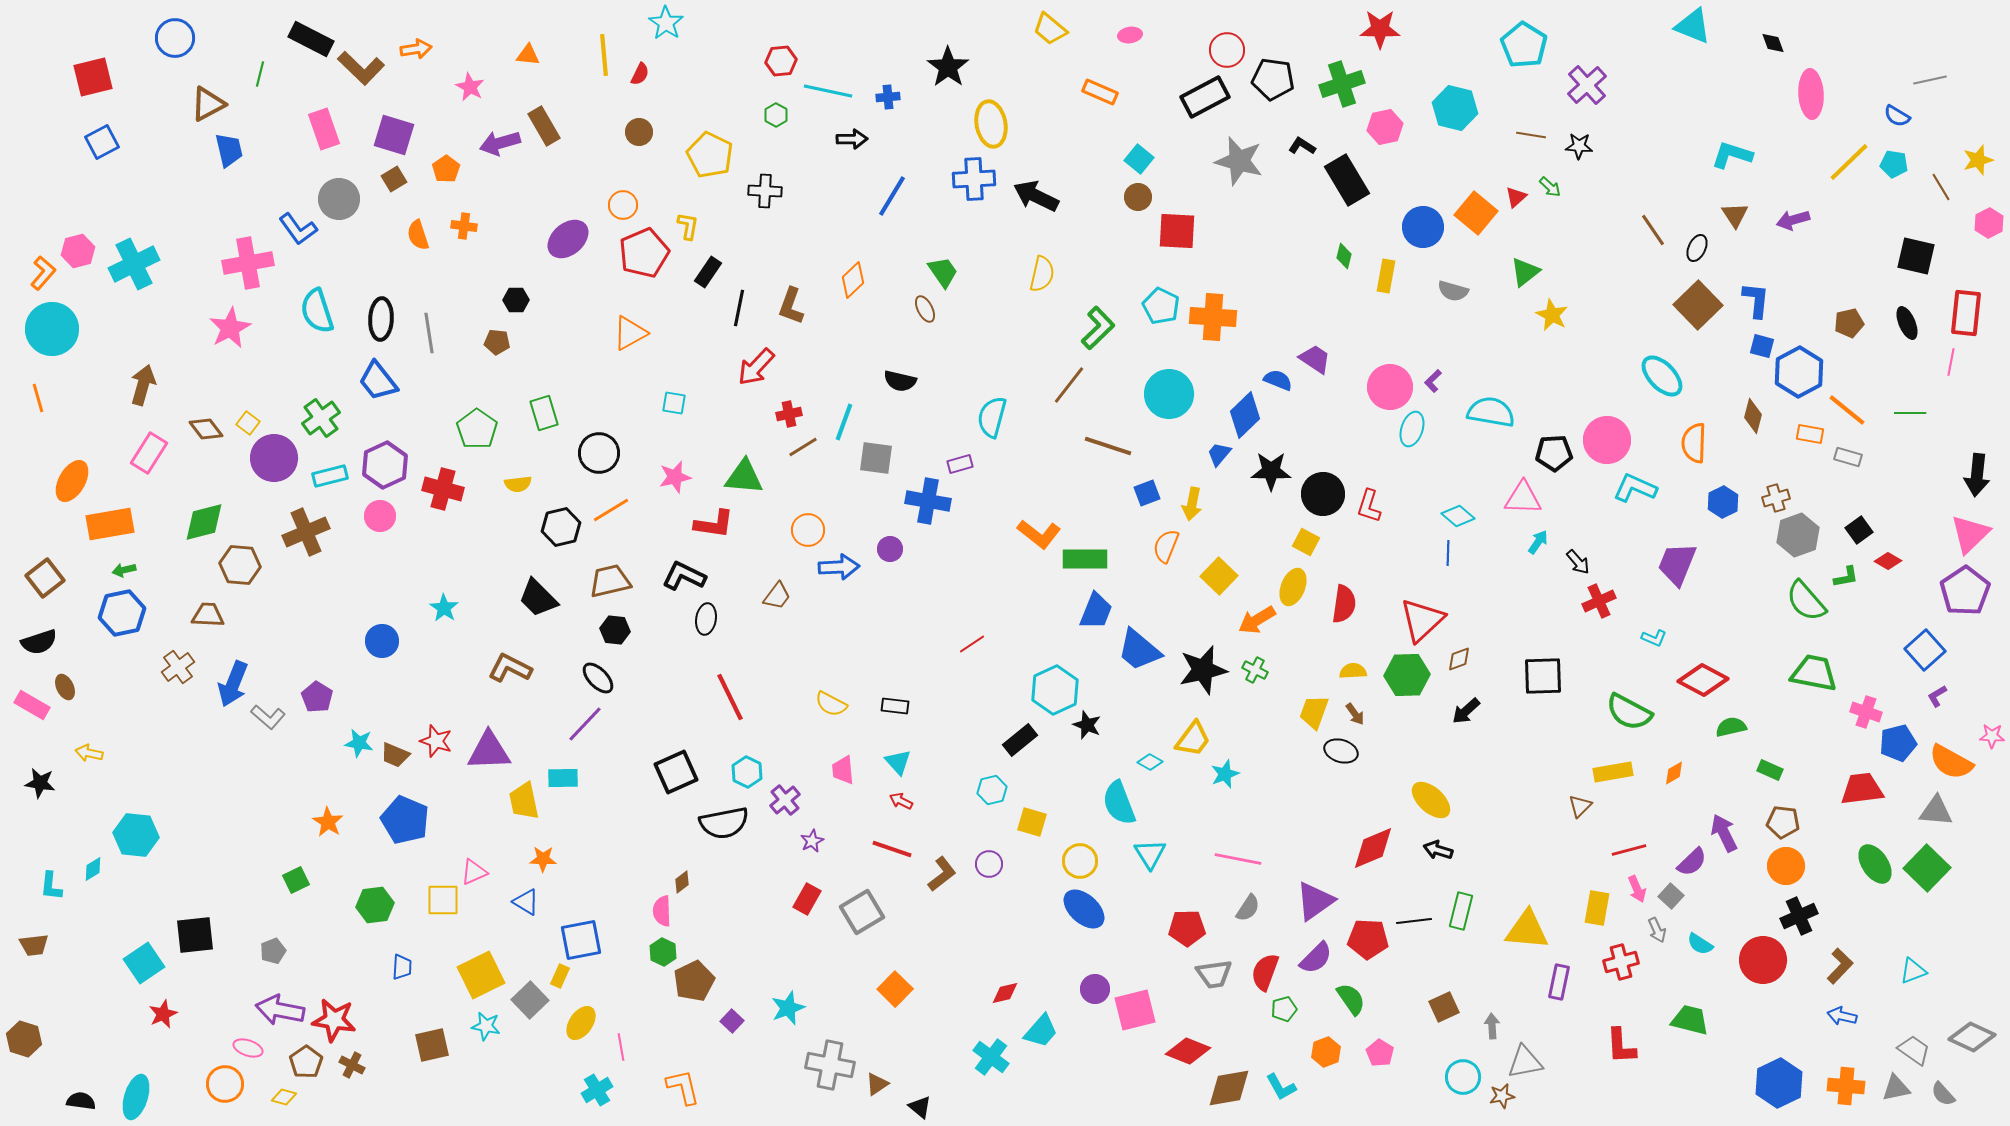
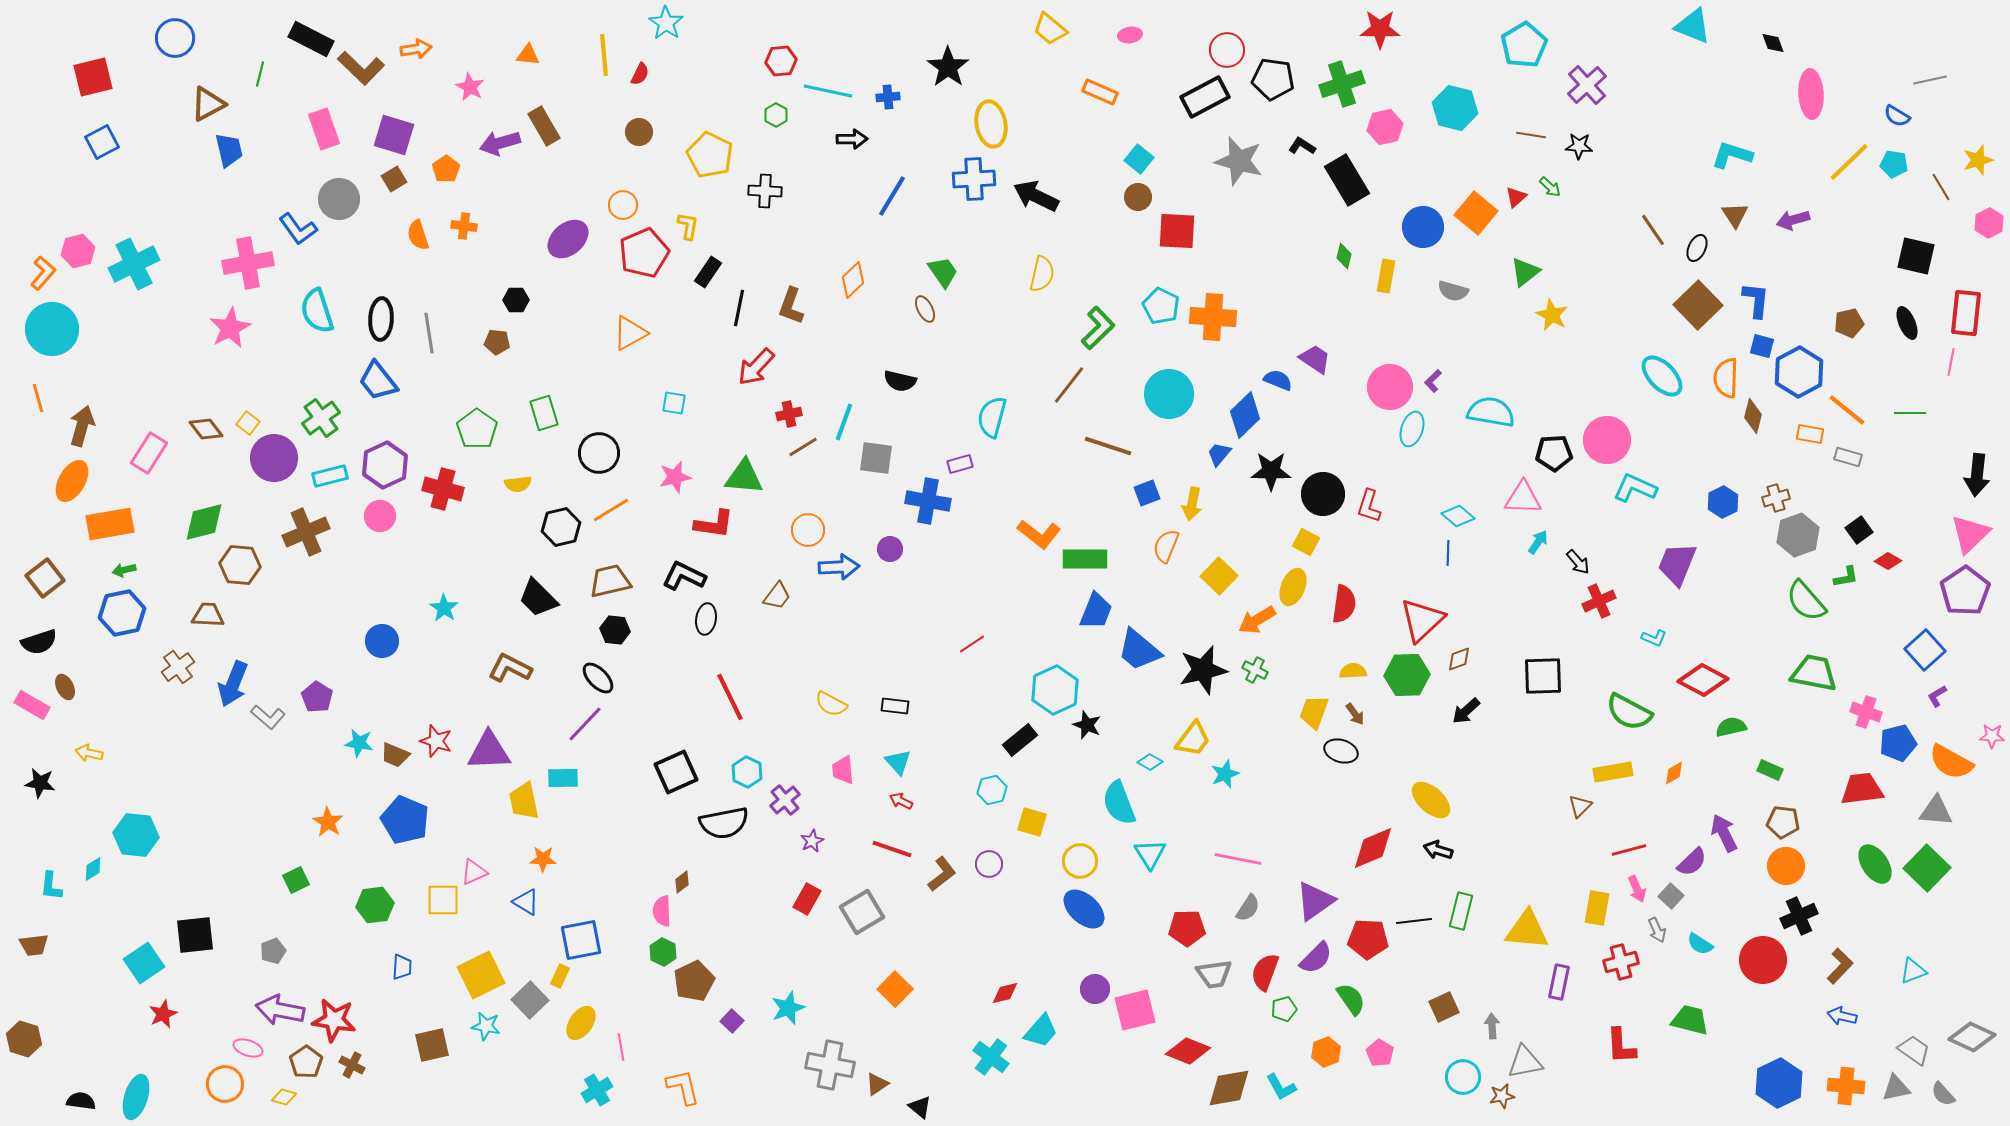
cyan pentagon at (1524, 45): rotated 9 degrees clockwise
brown arrow at (143, 385): moved 61 px left, 41 px down
orange semicircle at (1694, 443): moved 32 px right, 65 px up
